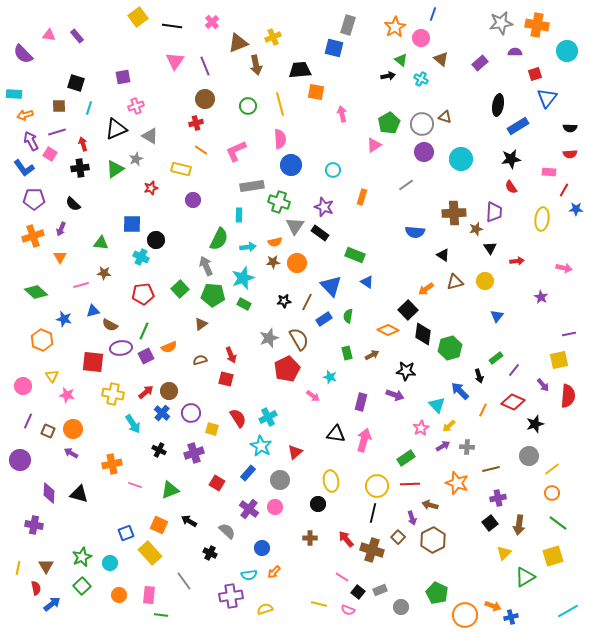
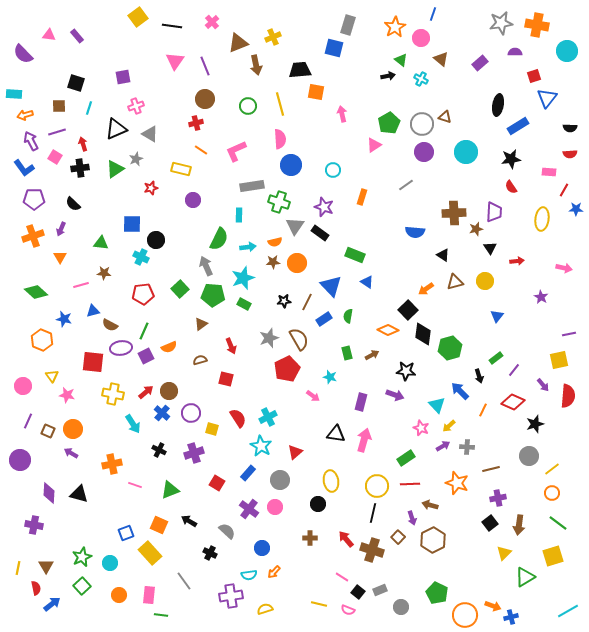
red square at (535, 74): moved 1 px left, 2 px down
gray triangle at (150, 136): moved 2 px up
pink square at (50, 154): moved 5 px right, 3 px down
cyan circle at (461, 159): moved 5 px right, 7 px up
red arrow at (231, 355): moved 9 px up
pink star at (421, 428): rotated 21 degrees counterclockwise
